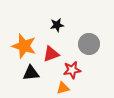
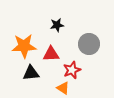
orange star: rotated 20 degrees counterclockwise
red triangle: rotated 18 degrees clockwise
red star: rotated 12 degrees counterclockwise
orange triangle: rotated 48 degrees clockwise
